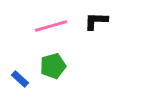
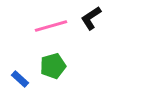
black L-shape: moved 5 px left, 3 px up; rotated 35 degrees counterclockwise
